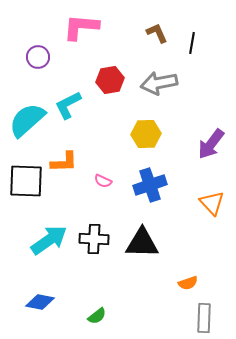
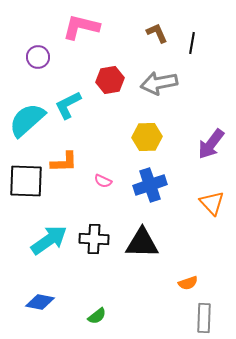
pink L-shape: rotated 9 degrees clockwise
yellow hexagon: moved 1 px right, 3 px down
